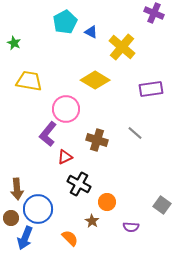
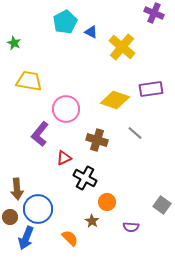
yellow diamond: moved 20 px right, 20 px down; rotated 12 degrees counterclockwise
purple L-shape: moved 8 px left
red triangle: moved 1 px left, 1 px down
black cross: moved 6 px right, 6 px up
brown circle: moved 1 px left, 1 px up
blue arrow: moved 1 px right
